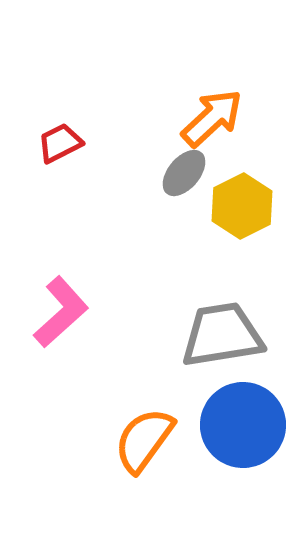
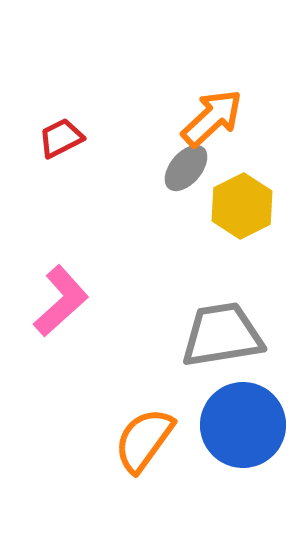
red trapezoid: moved 1 px right, 5 px up
gray ellipse: moved 2 px right, 5 px up
pink L-shape: moved 11 px up
